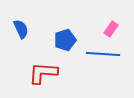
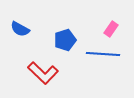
blue semicircle: moved 1 px left; rotated 144 degrees clockwise
red L-shape: rotated 140 degrees counterclockwise
